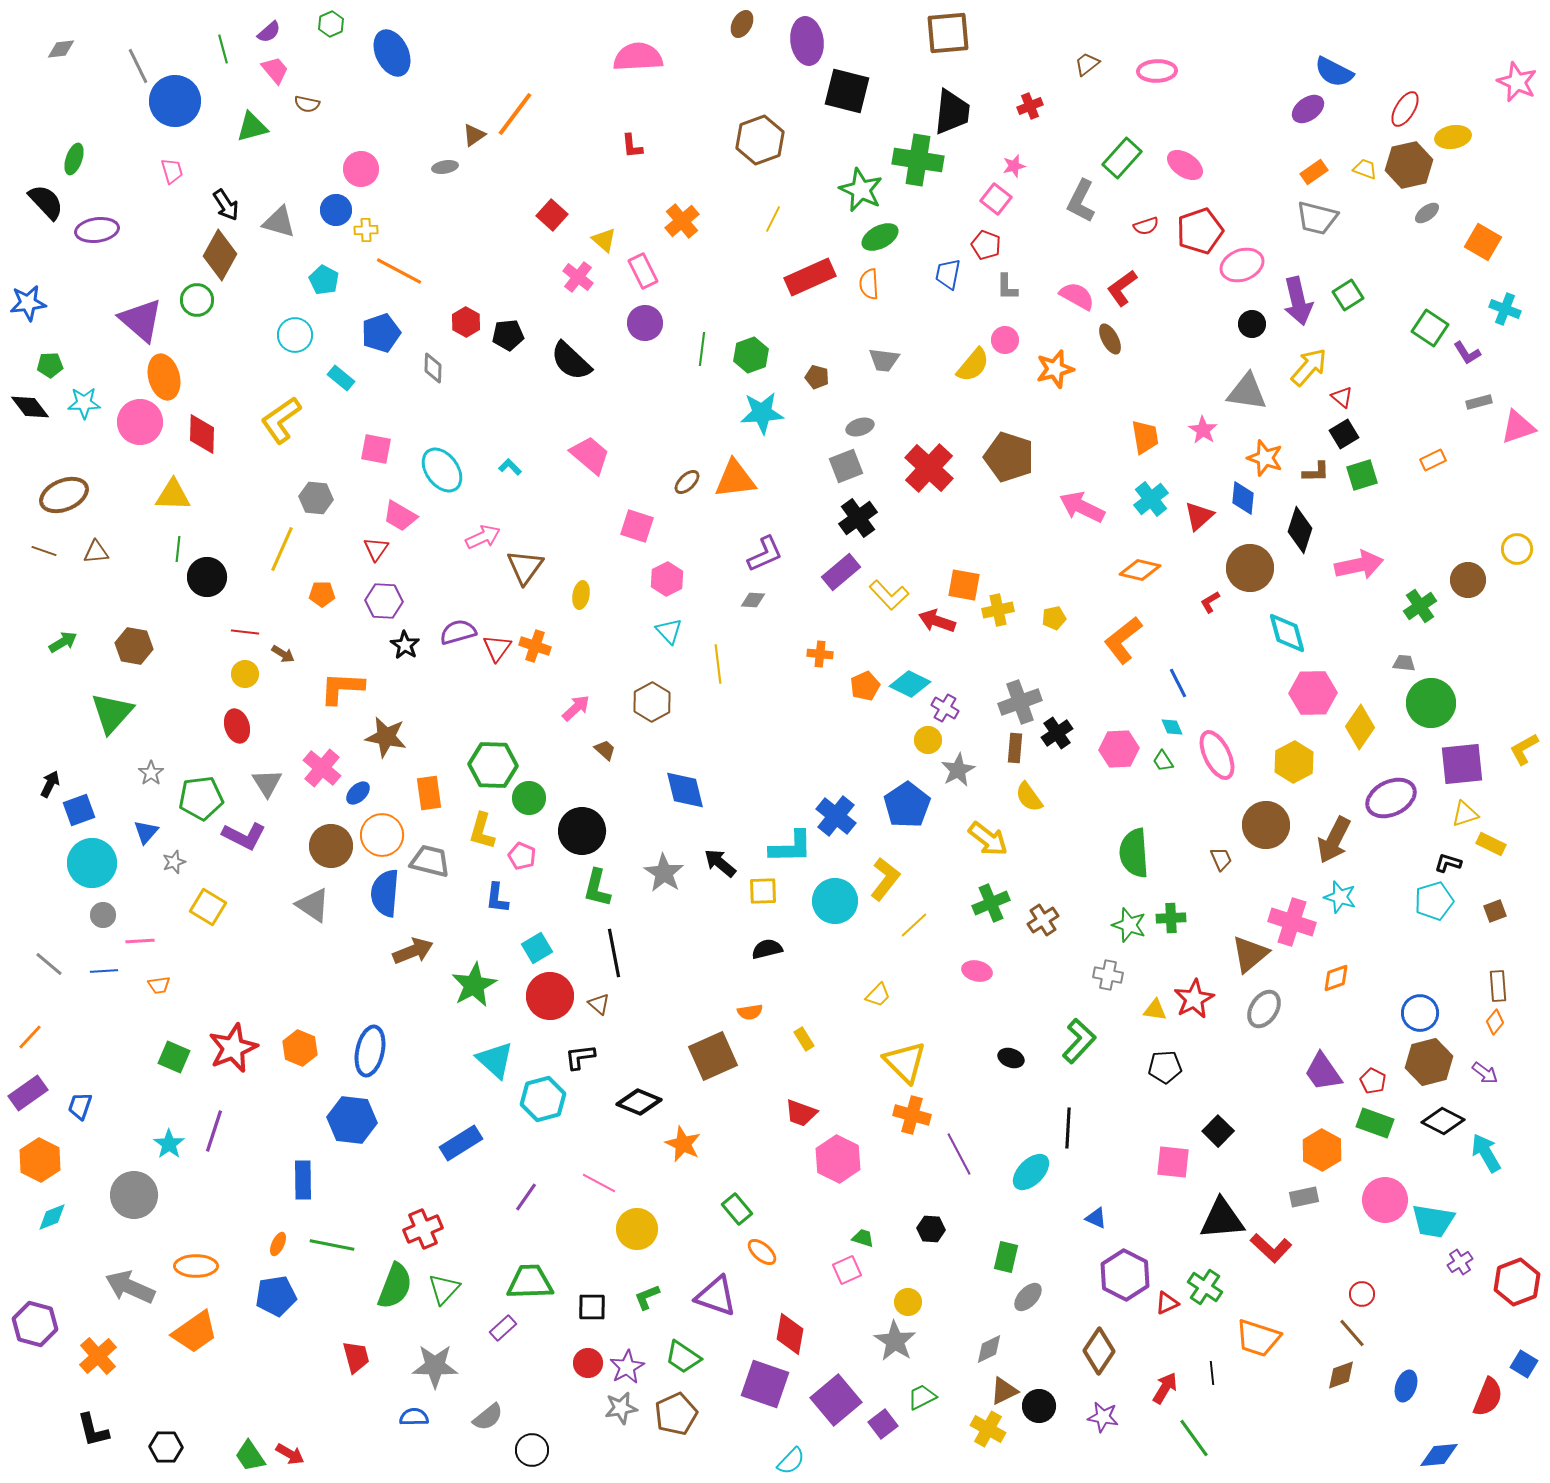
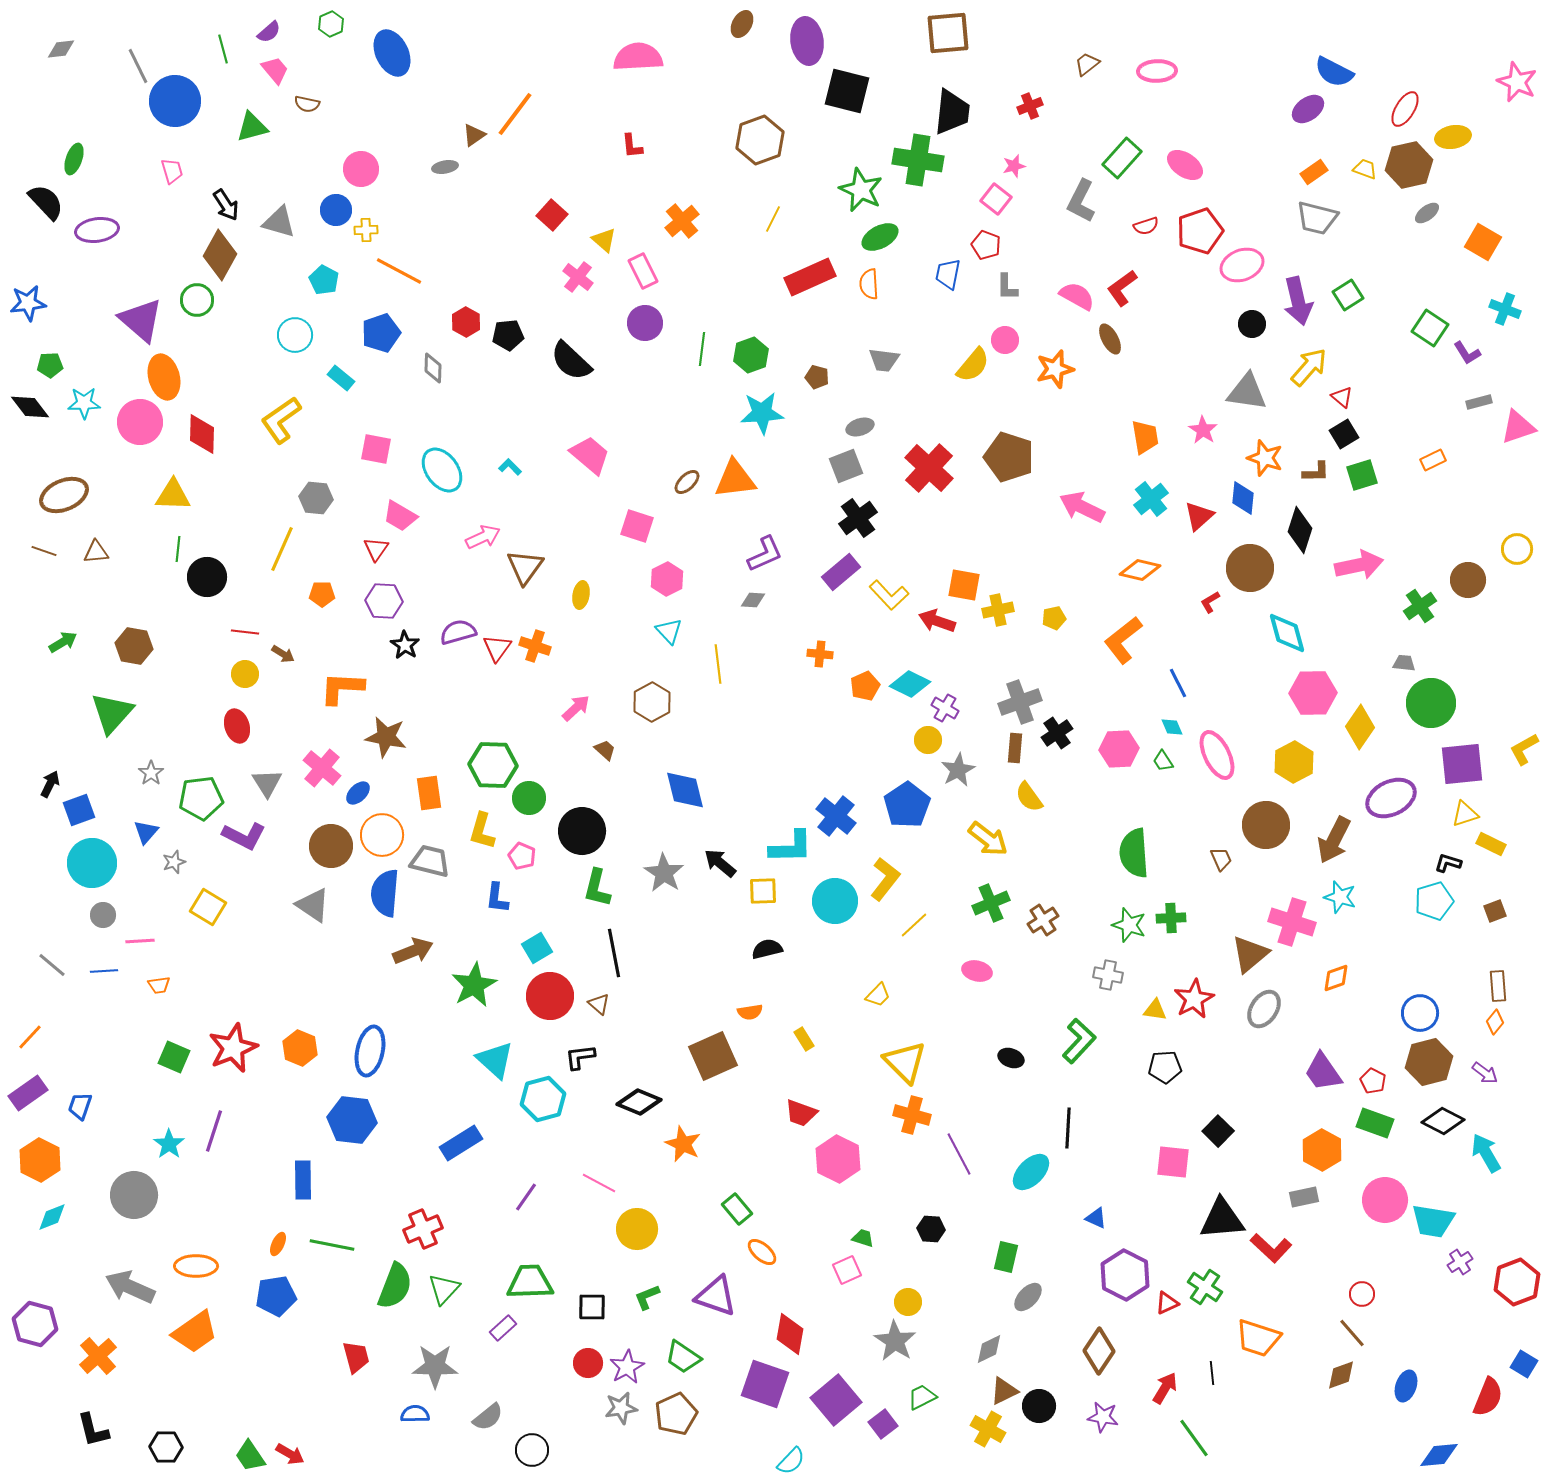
gray line at (49, 964): moved 3 px right, 1 px down
blue semicircle at (414, 1417): moved 1 px right, 3 px up
